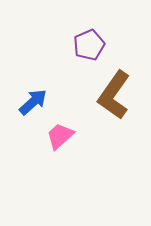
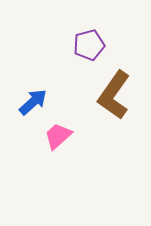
purple pentagon: rotated 8 degrees clockwise
pink trapezoid: moved 2 px left
